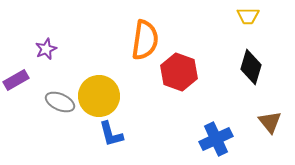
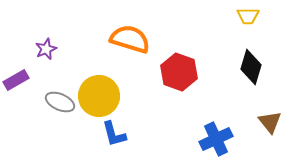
orange semicircle: moved 15 px left, 1 px up; rotated 81 degrees counterclockwise
blue L-shape: moved 3 px right
